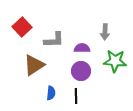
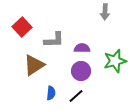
gray arrow: moved 20 px up
green star: rotated 20 degrees counterclockwise
black line: rotated 49 degrees clockwise
